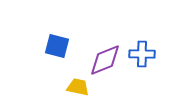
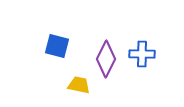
purple diamond: moved 1 px right, 1 px up; rotated 42 degrees counterclockwise
yellow trapezoid: moved 1 px right, 2 px up
